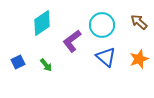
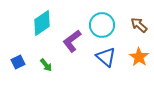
brown arrow: moved 3 px down
orange star: moved 2 px up; rotated 18 degrees counterclockwise
